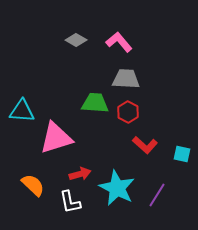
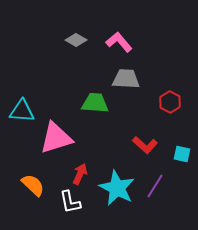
red hexagon: moved 42 px right, 10 px up
red arrow: rotated 50 degrees counterclockwise
purple line: moved 2 px left, 9 px up
